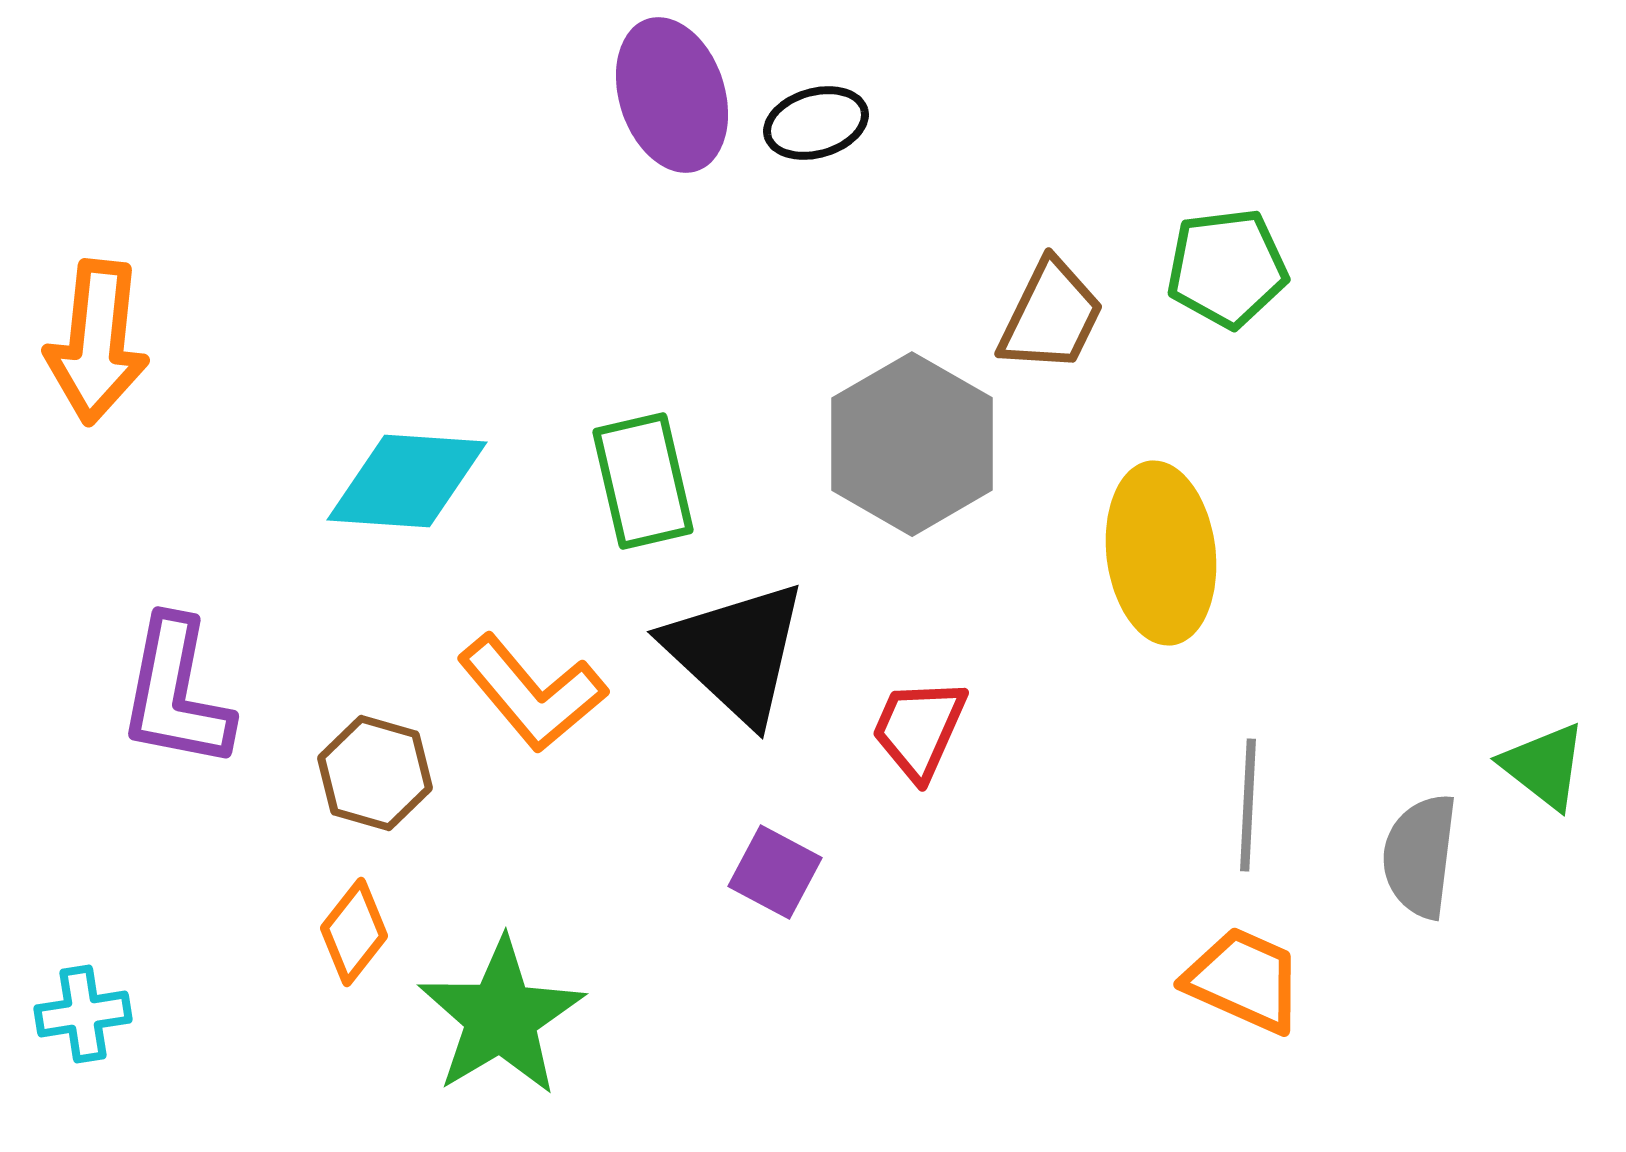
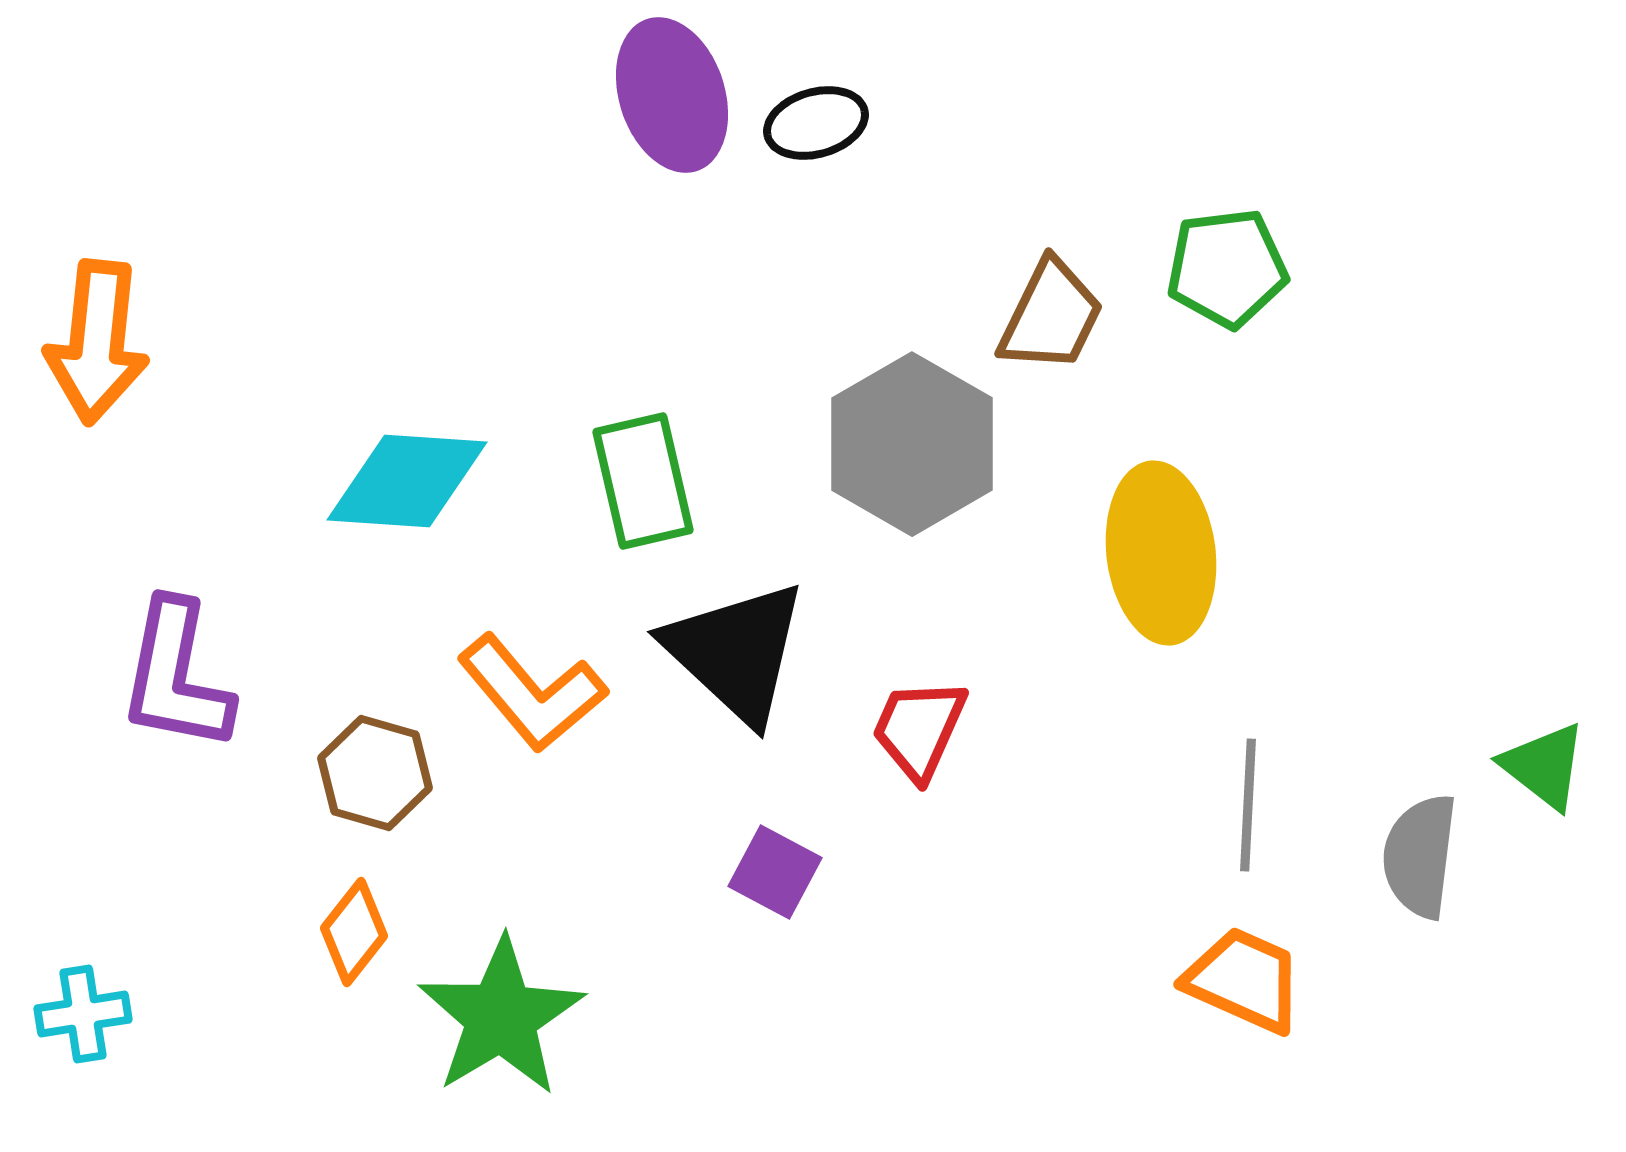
purple L-shape: moved 17 px up
